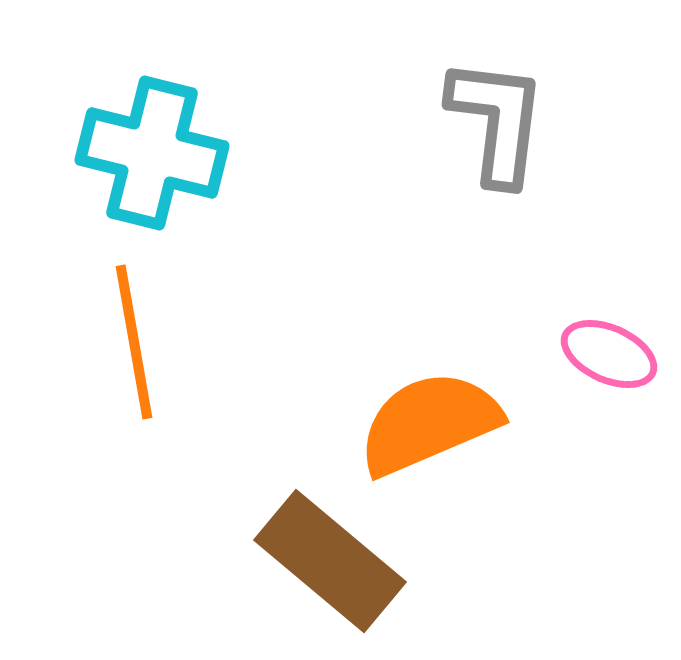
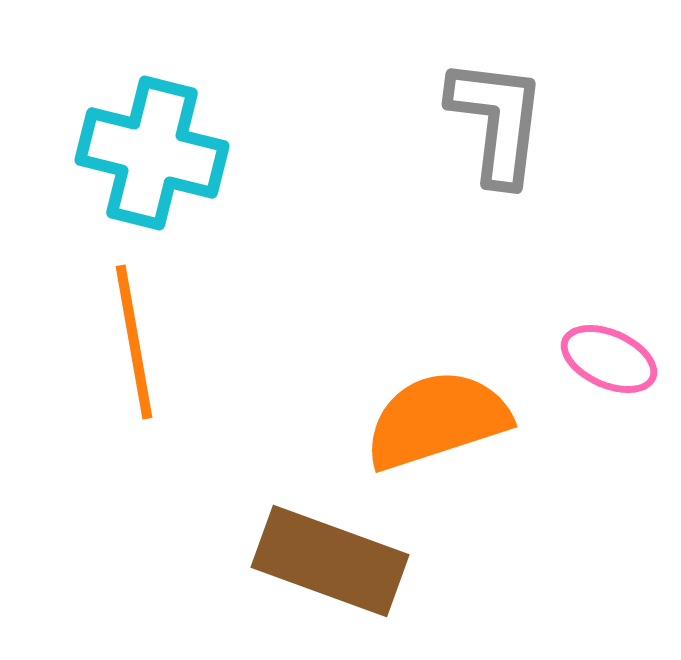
pink ellipse: moved 5 px down
orange semicircle: moved 8 px right, 3 px up; rotated 5 degrees clockwise
brown rectangle: rotated 20 degrees counterclockwise
